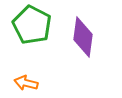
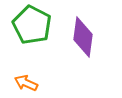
orange arrow: rotated 10 degrees clockwise
